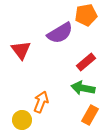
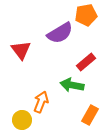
green arrow: moved 11 px left, 3 px up
